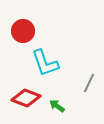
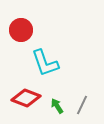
red circle: moved 2 px left, 1 px up
gray line: moved 7 px left, 22 px down
green arrow: rotated 21 degrees clockwise
